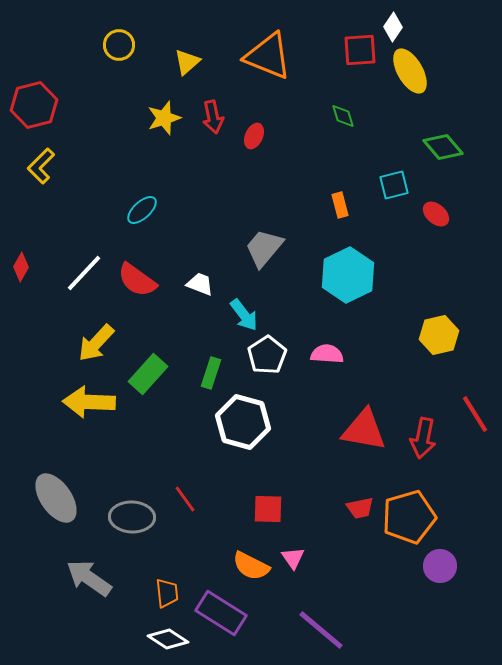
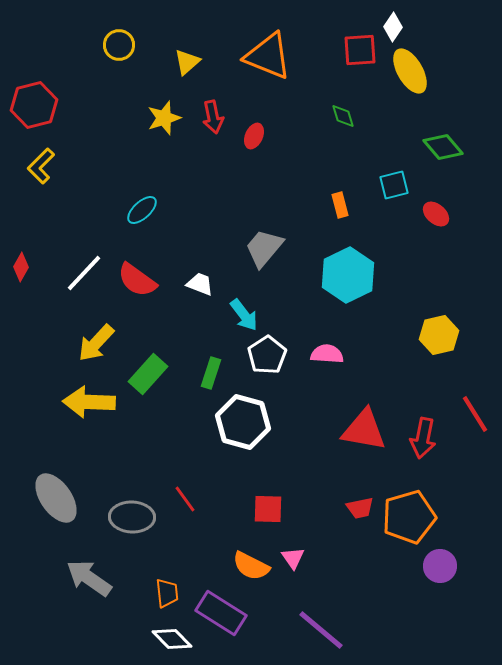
white diamond at (168, 639): moved 4 px right; rotated 12 degrees clockwise
